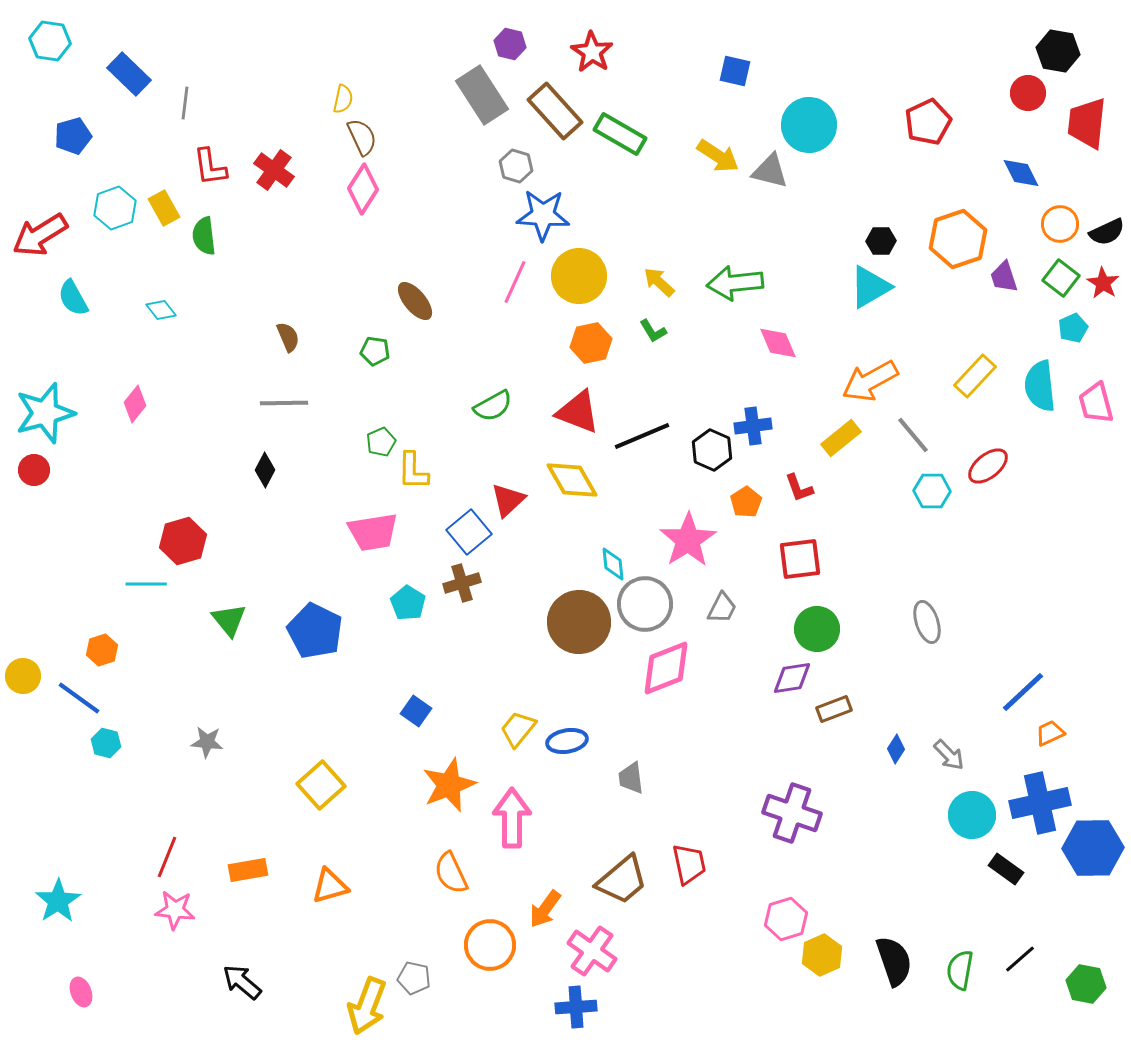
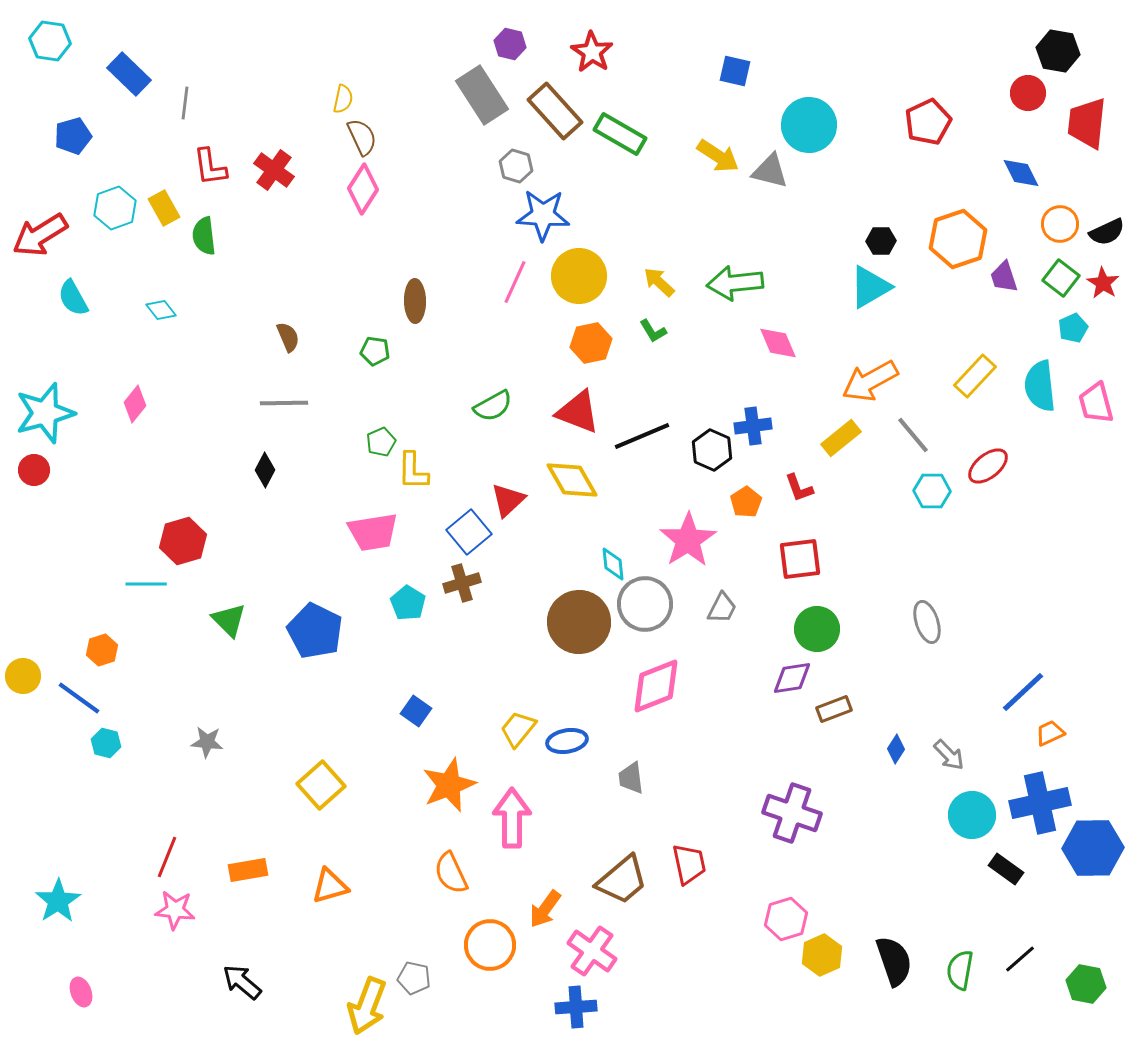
brown ellipse at (415, 301): rotated 39 degrees clockwise
green triangle at (229, 620): rotated 6 degrees counterclockwise
pink diamond at (666, 668): moved 10 px left, 18 px down
